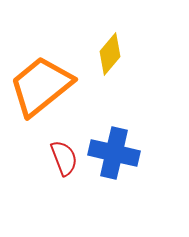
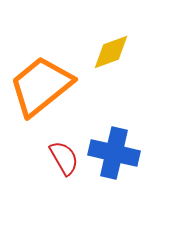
yellow diamond: moved 1 px right, 2 px up; rotated 30 degrees clockwise
red semicircle: rotated 9 degrees counterclockwise
